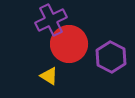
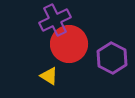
purple cross: moved 4 px right
purple hexagon: moved 1 px right, 1 px down
